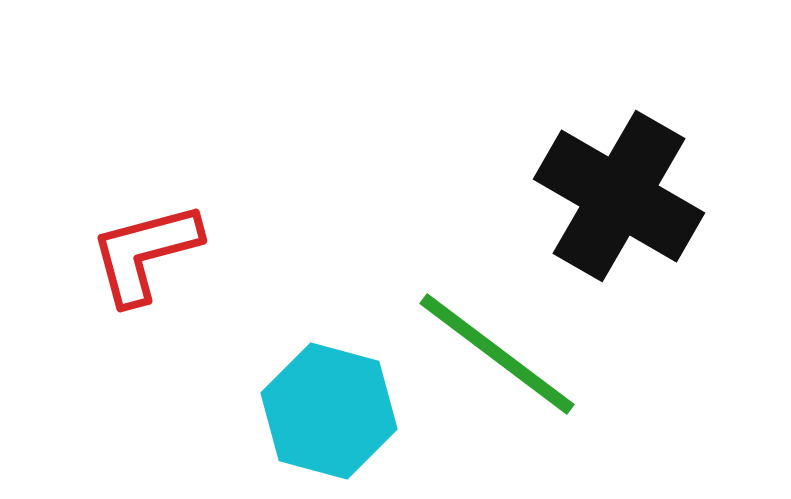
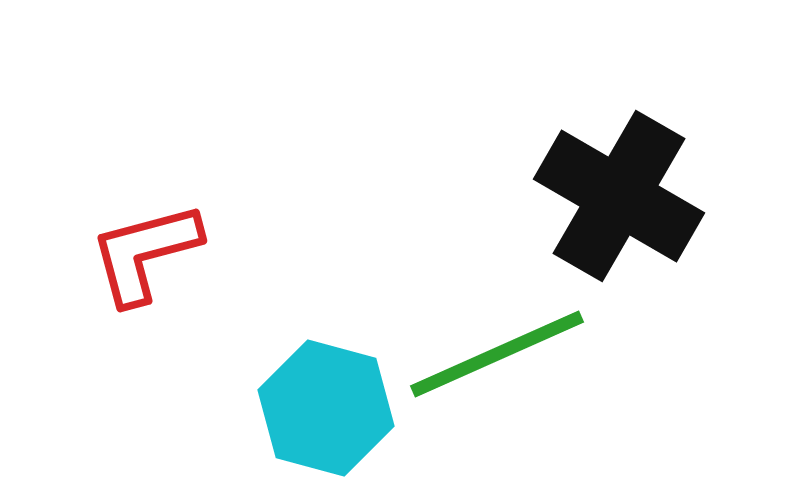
green line: rotated 61 degrees counterclockwise
cyan hexagon: moved 3 px left, 3 px up
